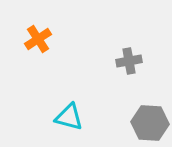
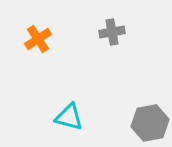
gray cross: moved 17 px left, 29 px up
gray hexagon: rotated 15 degrees counterclockwise
